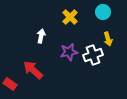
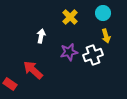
cyan circle: moved 1 px down
yellow arrow: moved 2 px left, 3 px up
